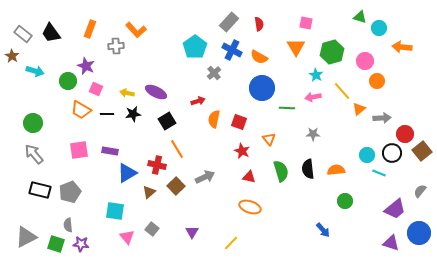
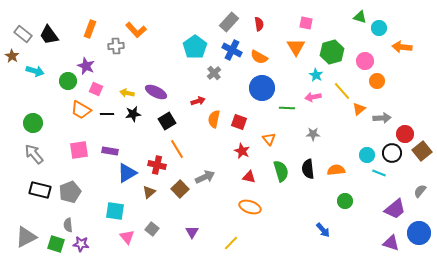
black trapezoid at (51, 33): moved 2 px left, 2 px down
brown square at (176, 186): moved 4 px right, 3 px down
